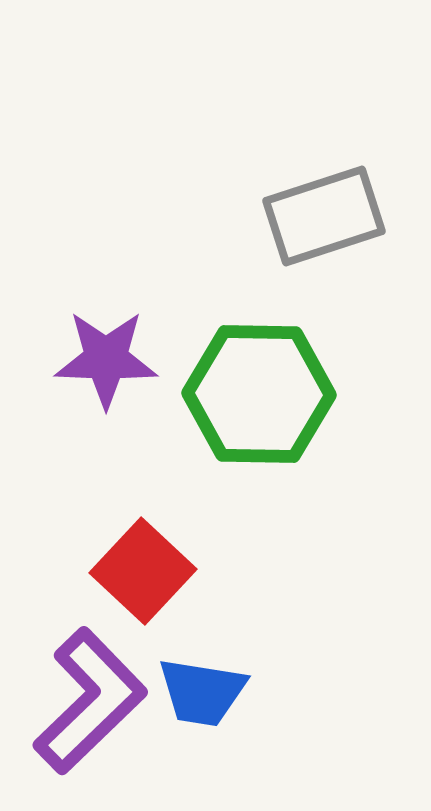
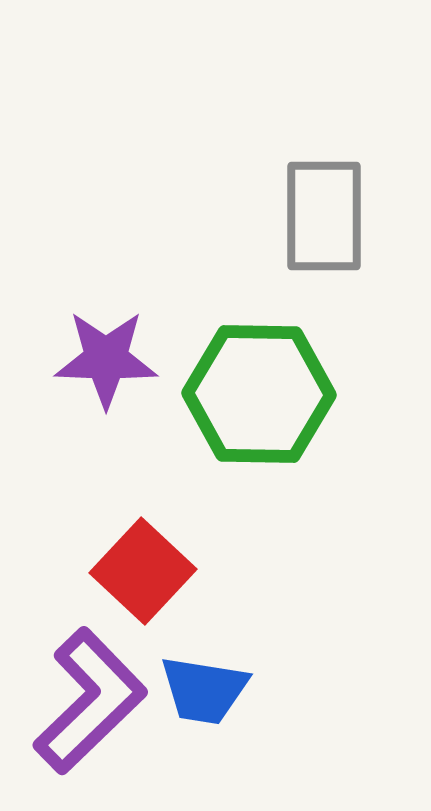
gray rectangle: rotated 72 degrees counterclockwise
blue trapezoid: moved 2 px right, 2 px up
